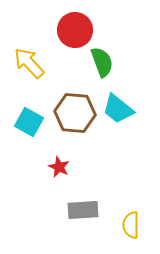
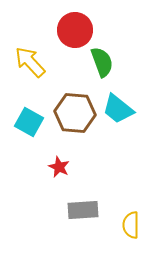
yellow arrow: moved 1 px right, 1 px up
